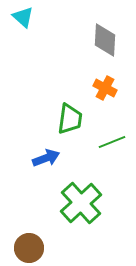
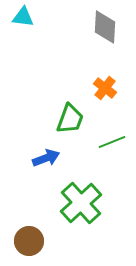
cyan triangle: rotated 35 degrees counterclockwise
gray diamond: moved 13 px up
orange cross: rotated 10 degrees clockwise
green trapezoid: rotated 12 degrees clockwise
brown circle: moved 7 px up
